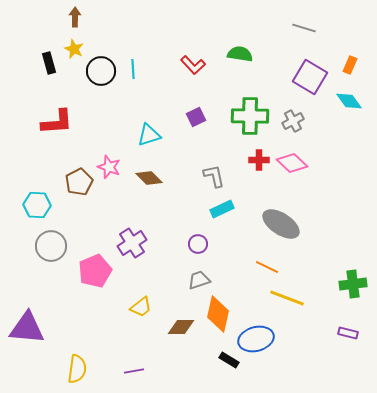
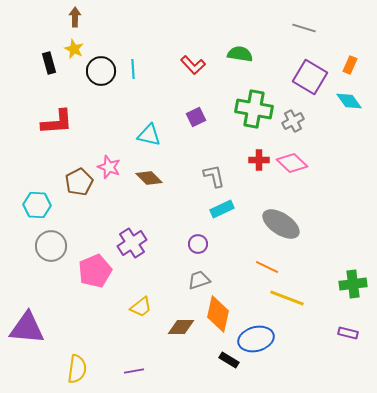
green cross at (250, 116): moved 4 px right, 7 px up; rotated 9 degrees clockwise
cyan triangle at (149, 135): rotated 30 degrees clockwise
